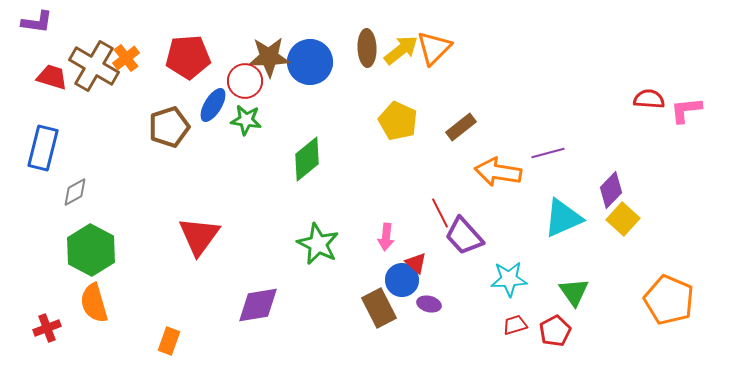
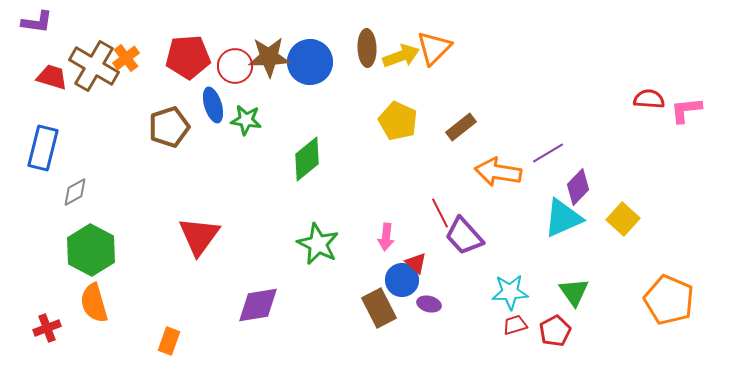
yellow arrow at (401, 50): moved 6 px down; rotated 18 degrees clockwise
red circle at (245, 81): moved 10 px left, 15 px up
blue ellipse at (213, 105): rotated 48 degrees counterclockwise
purple line at (548, 153): rotated 16 degrees counterclockwise
purple diamond at (611, 190): moved 33 px left, 3 px up
cyan star at (509, 279): moved 1 px right, 13 px down
